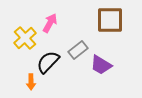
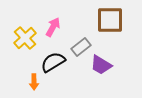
pink arrow: moved 3 px right, 4 px down
gray rectangle: moved 3 px right, 3 px up
black semicircle: moved 5 px right; rotated 15 degrees clockwise
orange arrow: moved 3 px right
